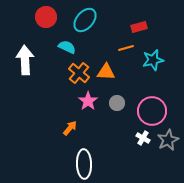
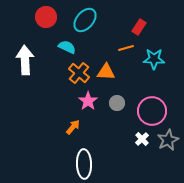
red rectangle: rotated 42 degrees counterclockwise
cyan star: moved 1 px right, 1 px up; rotated 15 degrees clockwise
orange arrow: moved 3 px right, 1 px up
white cross: moved 1 px left, 1 px down; rotated 16 degrees clockwise
